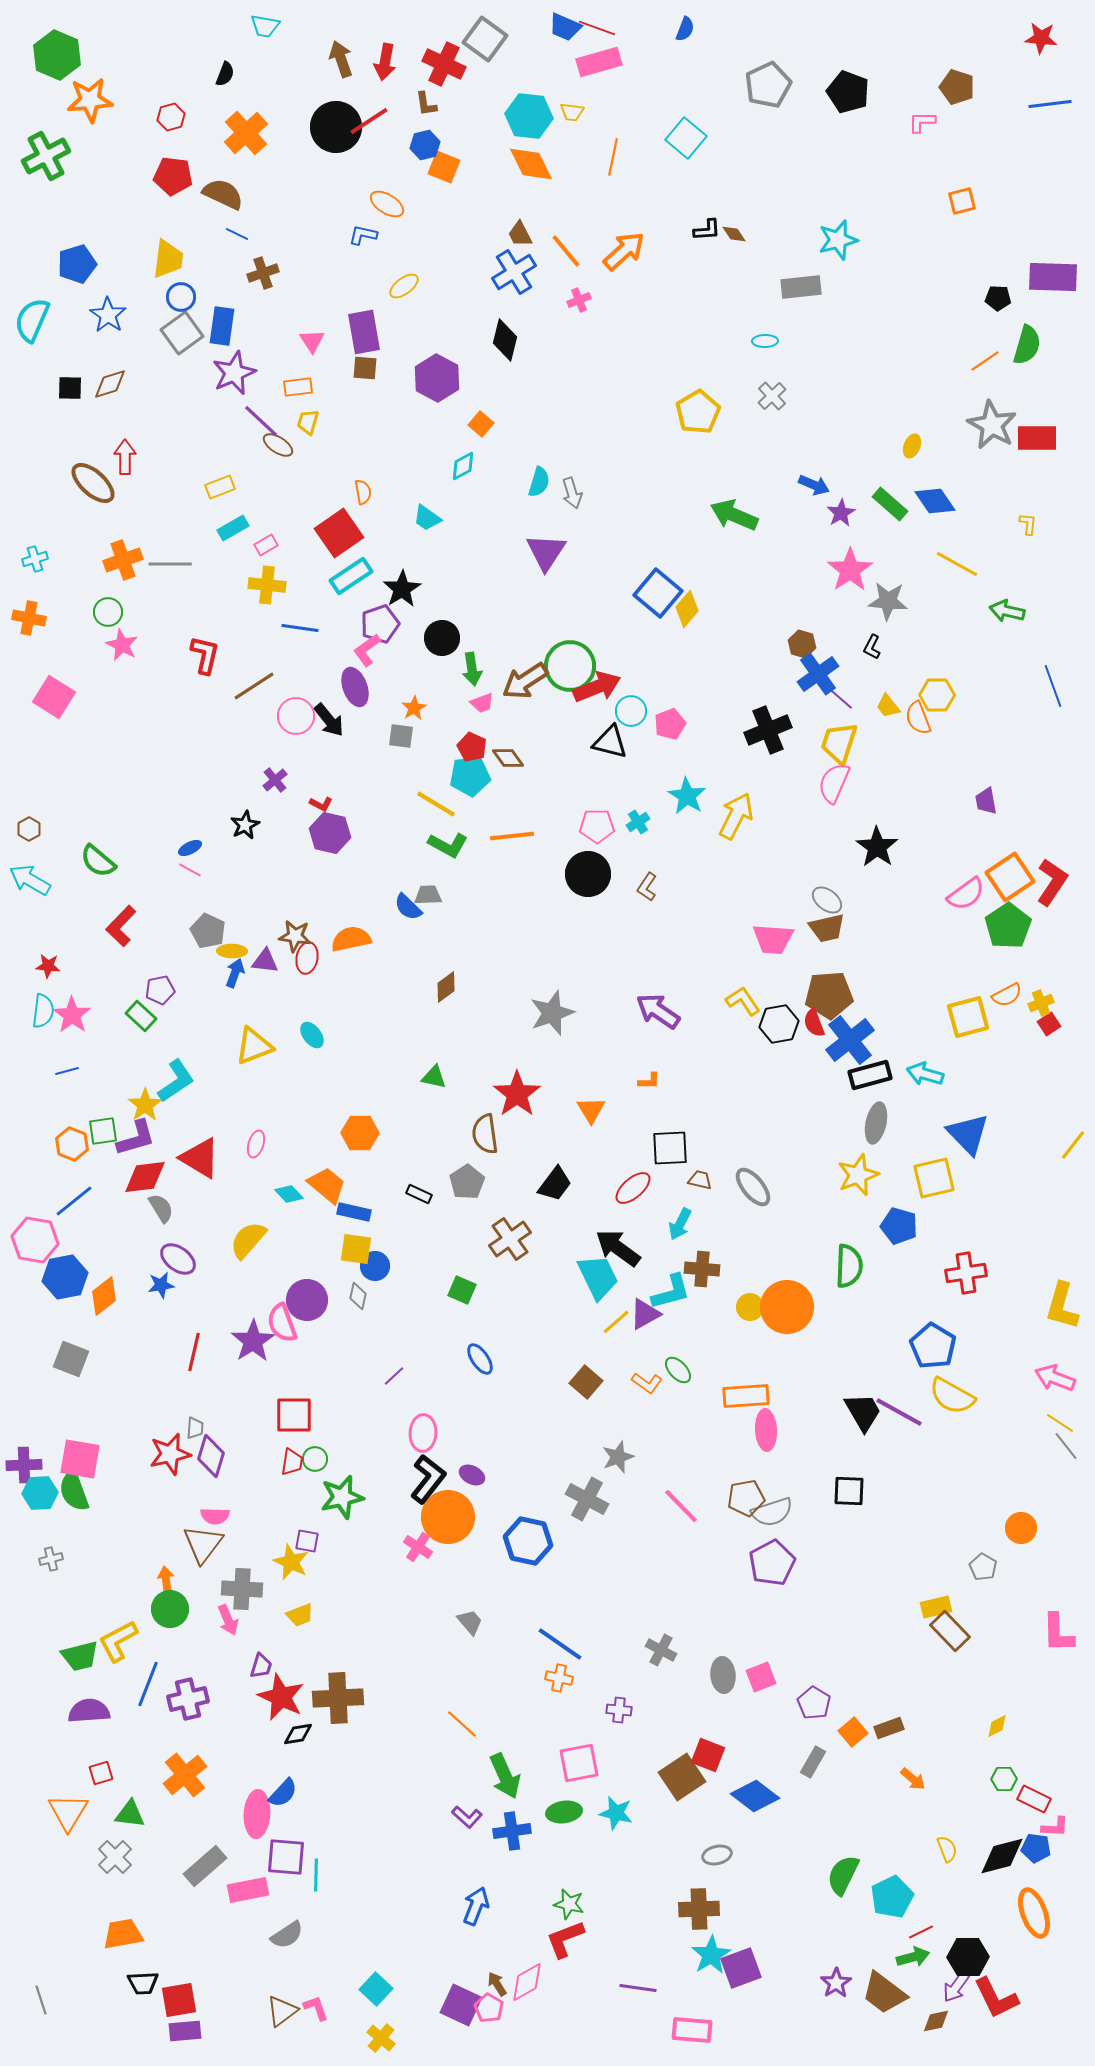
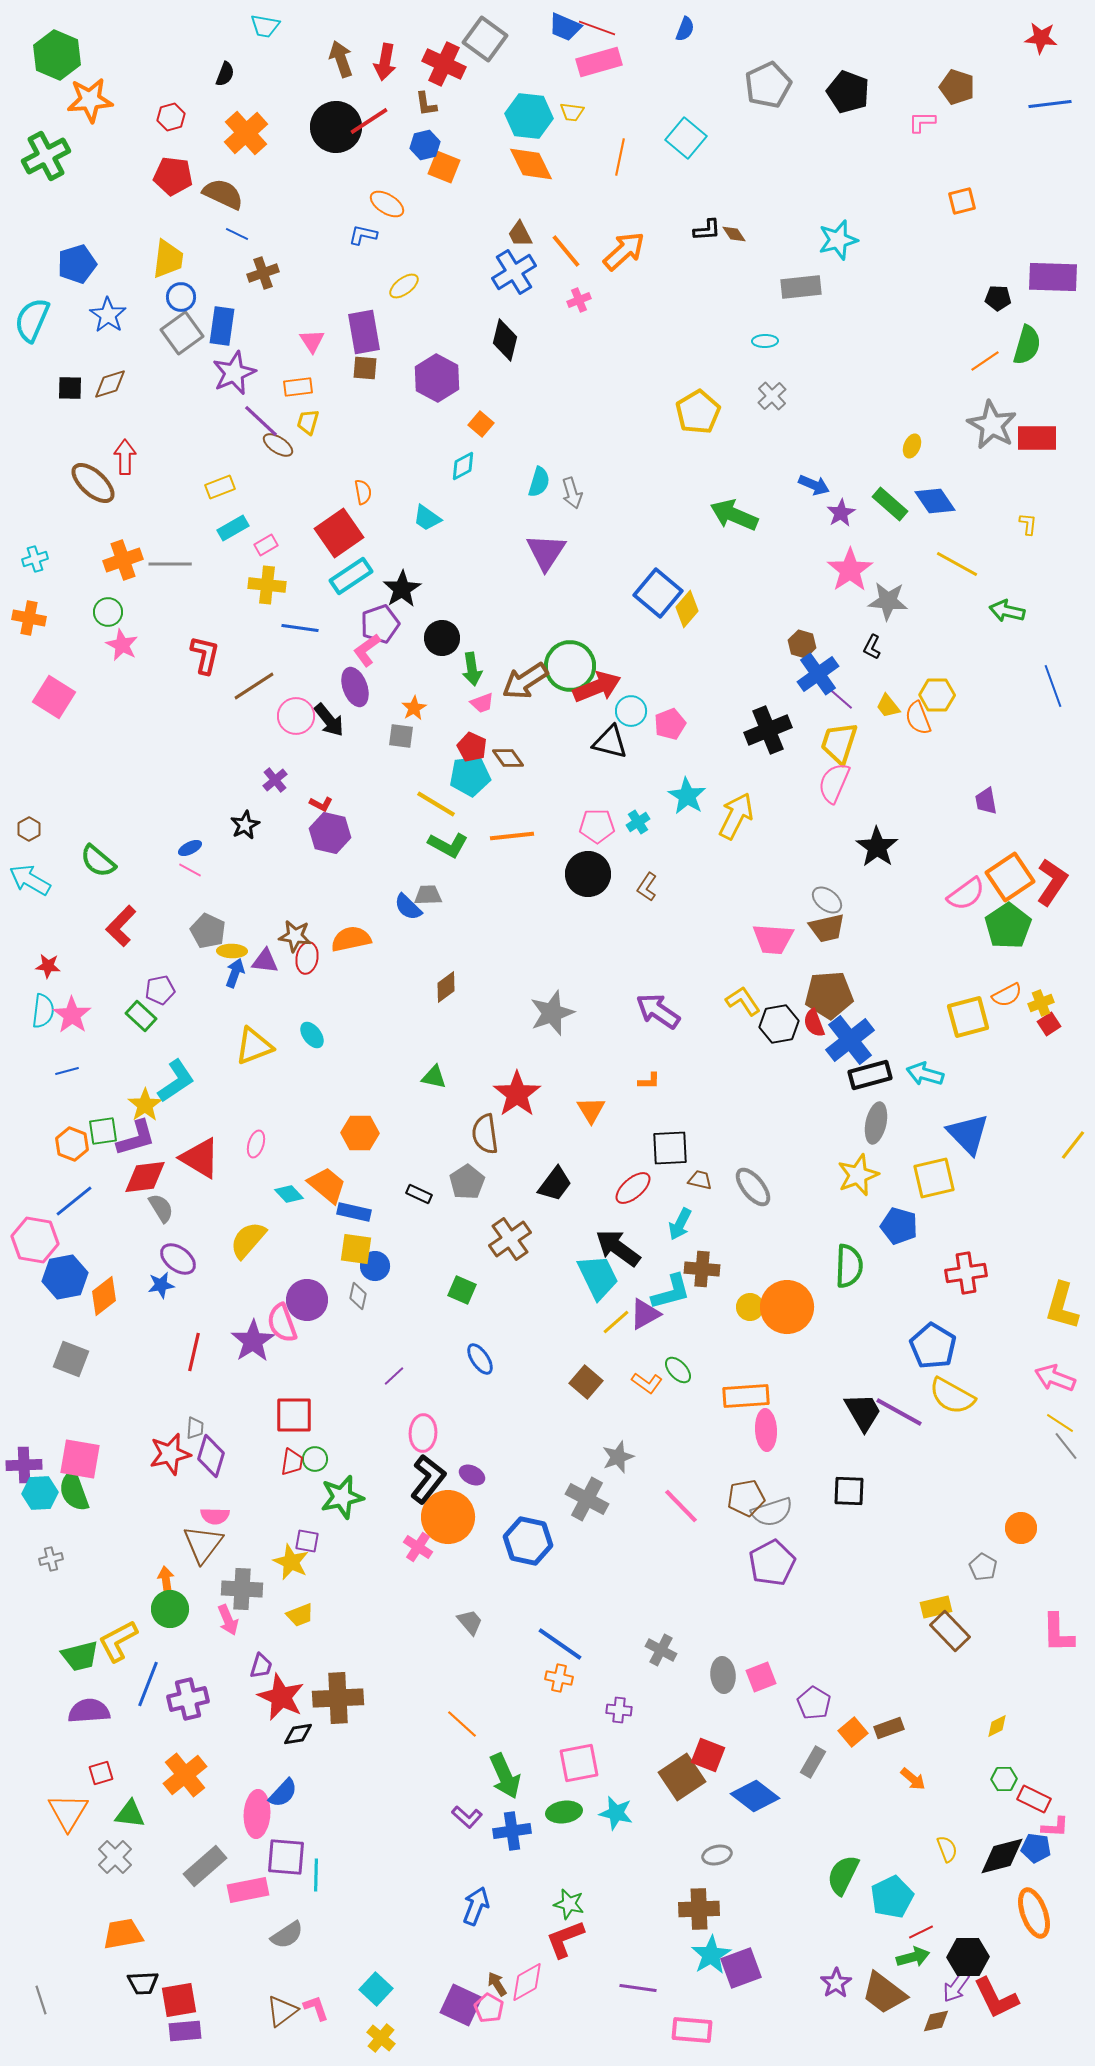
orange line at (613, 157): moved 7 px right
